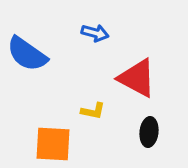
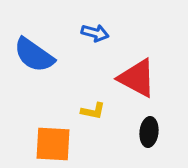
blue semicircle: moved 7 px right, 1 px down
